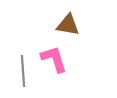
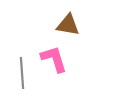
gray line: moved 1 px left, 2 px down
